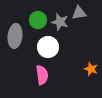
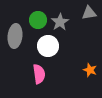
gray triangle: moved 10 px right
gray star: rotated 24 degrees clockwise
white circle: moved 1 px up
orange star: moved 1 px left, 1 px down
pink semicircle: moved 3 px left, 1 px up
